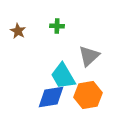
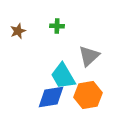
brown star: rotated 21 degrees clockwise
